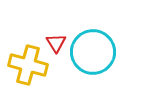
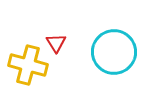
cyan circle: moved 21 px right
